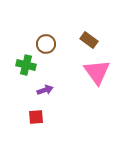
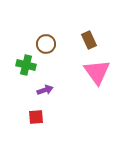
brown rectangle: rotated 30 degrees clockwise
